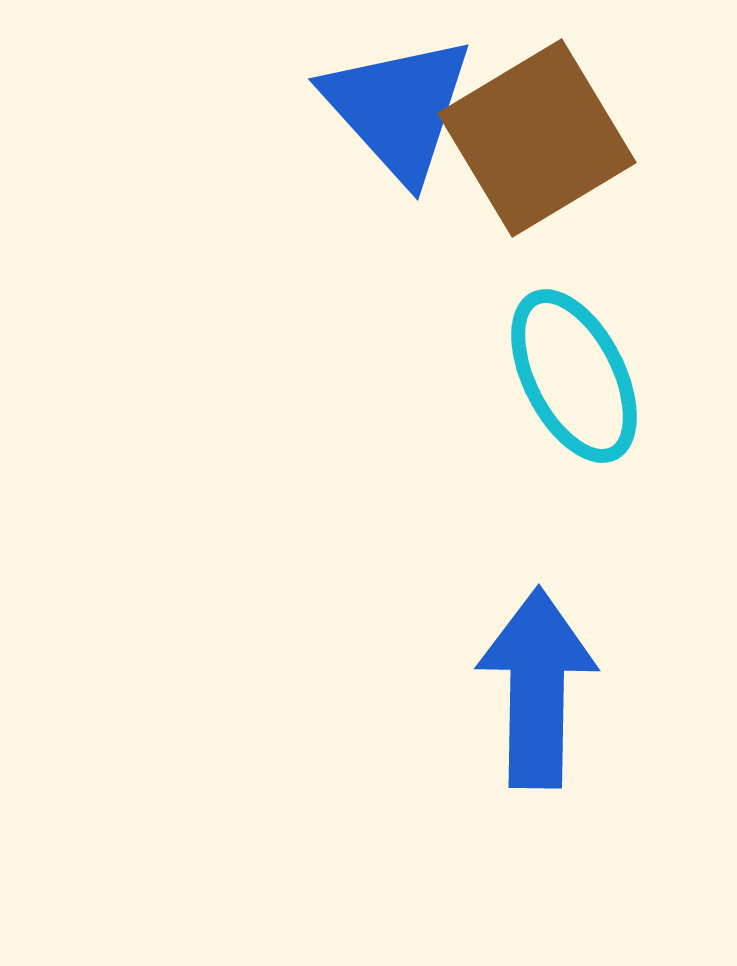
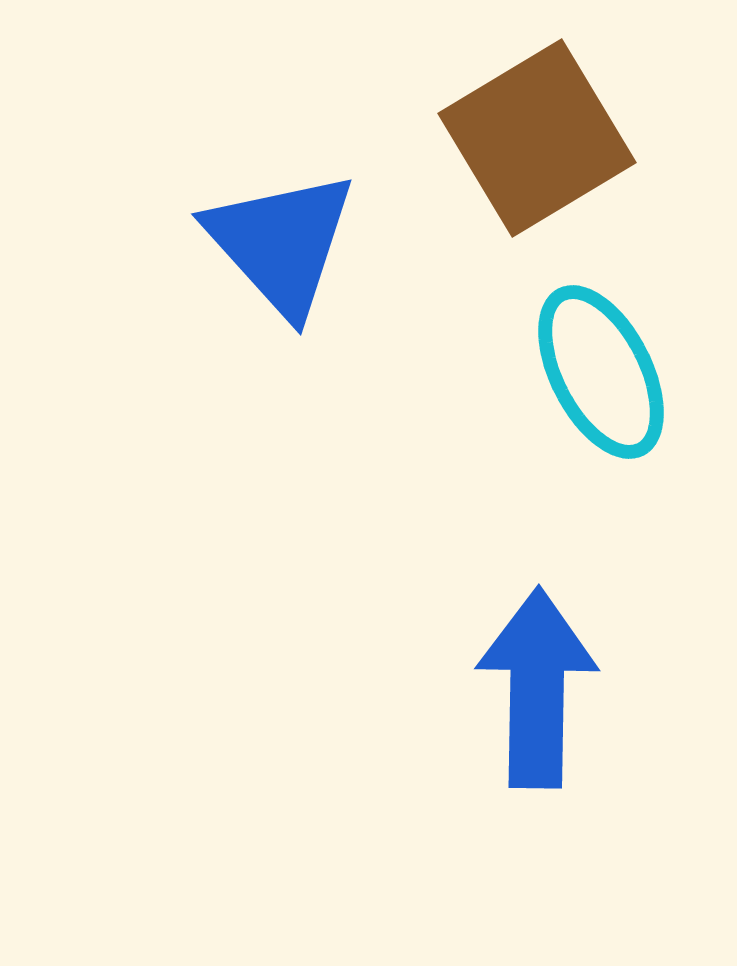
blue triangle: moved 117 px left, 135 px down
cyan ellipse: moved 27 px right, 4 px up
